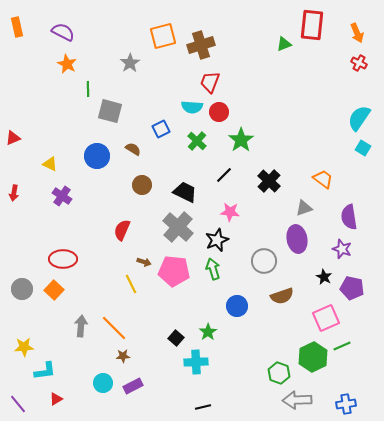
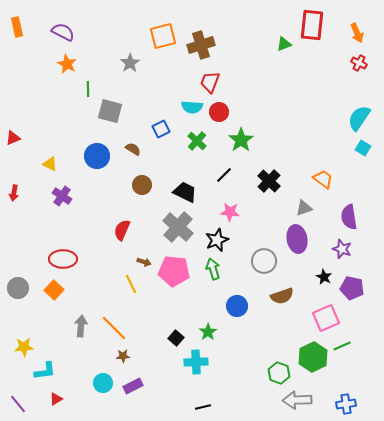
gray circle at (22, 289): moved 4 px left, 1 px up
